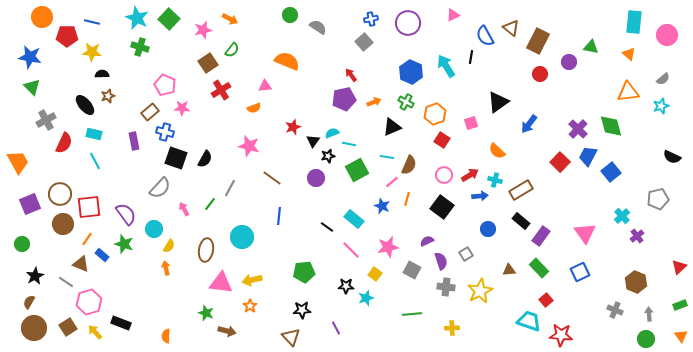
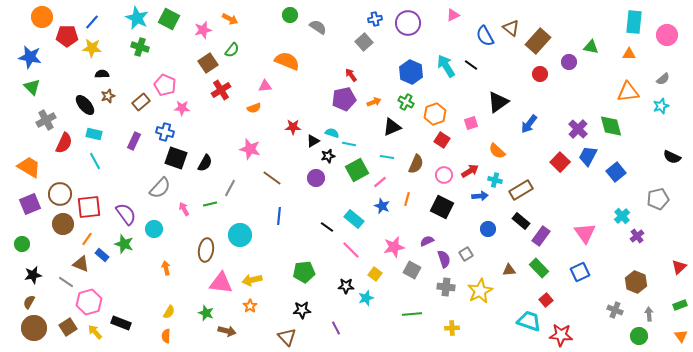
green square at (169, 19): rotated 15 degrees counterclockwise
blue cross at (371, 19): moved 4 px right
blue line at (92, 22): rotated 63 degrees counterclockwise
brown rectangle at (538, 41): rotated 15 degrees clockwise
yellow star at (92, 52): moved 4 px up
orange triangle at (629, 54): rotated 40 degrees counterclockwise
black line at (471, 57): moved 8 px down; rotated 64 degrees counterclockwise
brown rectangle at (150, 112): moved 9 px left, 10 px up
red star at (293, 127): rotated 21 degrees clockwise
cyan semicircle at (332, 133): rotated 40 degrees clockwise
purple rectangle at (134, 141): rotated 36 degrees clockwise
black triangle at (313, 141): rotated 24 degrees clockwise
pink star at (249, 146): moved 1 px right, 3 px down
black semicircle at (205, 159): moved 4 px down
orange trapezoid at (18, 162): moved 11 px right, 5 px down; rotated 30 degrees counterclockwise
brown semicircle at (409, 165): moved 7 px right, 1 px up
blue square at (611, 172): moved 5 px right
red arrow at (470, 175): moved 4 px up
pink line at (392, 182): moved 12 px left
green line at (210, 204): rotated 40 degrees clockwise
black square at (442, 207): rotated 10 degrees counterclockwise
cyan circle at (242, 237): moved 2 px left, 2 px up
yellow semicircle at (169, 246): moved 66 px down
pink star at (388, 247): moved 6 px right
purple semicircle at (441, 261): moved 3 px right, 2 px up
black star at (35, 276): moved 2 px left, 1 px up; rotated 18 degrees clockwise
brown triangle at (291, 337): moved 4 px left
green circle at (646, 339): moved 7 px left, 3 px up
